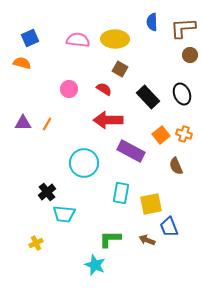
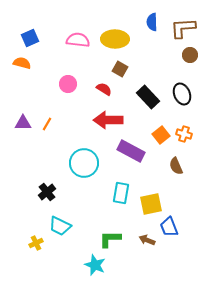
pink circle: moved 1 px left, 5 px up
cyan trapezoid: moved 4 px left, 12 px down; rotated 20 degrees clockwise
